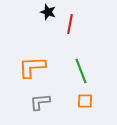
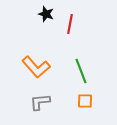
black star: moved 2 px left, 2 px down
orange L-shape: moved 4 px right; rotated 128 degrees counterclockwise
